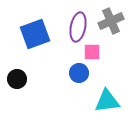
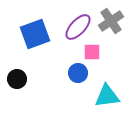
gray cross: rotated 10 degrees counterclockwise
purple ellipse: rotated 32 degrees clockwise
blue circle: moved 1 px left
cyan triangle: moved 5 px up
